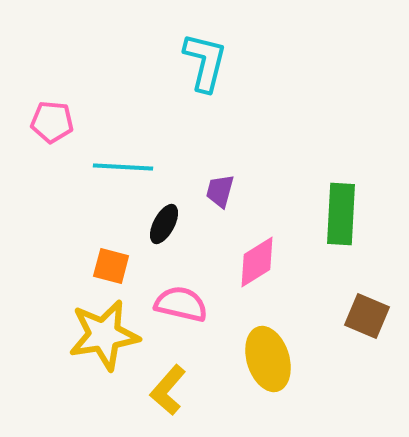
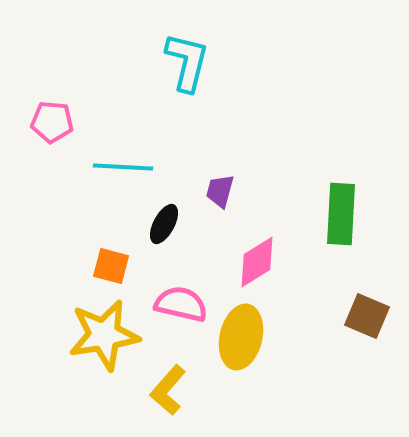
cyan L-shape: moved 18 px left
yellow ellipse: moved 27 px left, 22 px up; rotated 30 degrees clockwise
